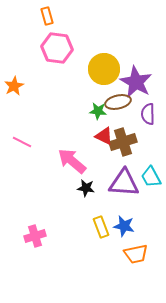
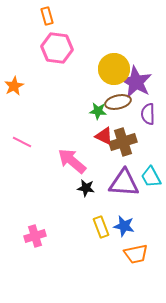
yellow circle: moved 10 px right
